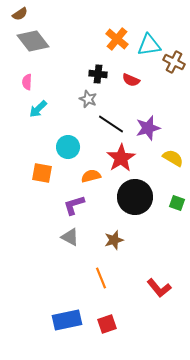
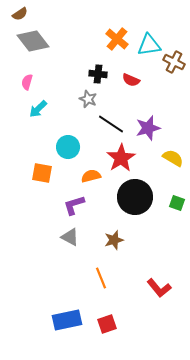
pink semicircle: rotated 14 degrees clockwise
